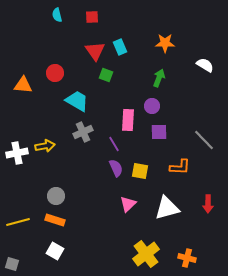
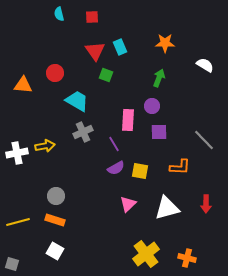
cyan semicircle: moved 2 px right, 1 px up
purple semicircle: rotated 84 degrees clockwise
red arrow: moved 2 px left
